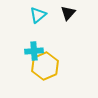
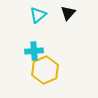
yellow hexagon: moved 4 px down
